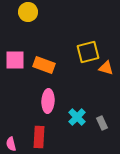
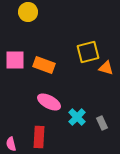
pink ellipse: moved 1 px right, 1 px down; rotated 65 degrees counterclockwise
